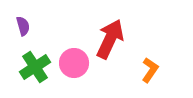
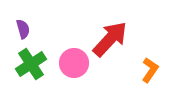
purple semicircle: moved 3 px down
red arrow: rotated 18 degrees clockwise
green cross: moved 4 px left, 3 px up
